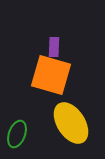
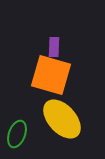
yellow ellipse: moved 9 px left, 4 px up; rotated 9 degrees counterclockwise
